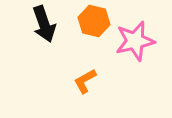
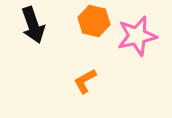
black arrow: moved 11 px left, 1 px down
pink star: moved 2 px right, 5 px up
